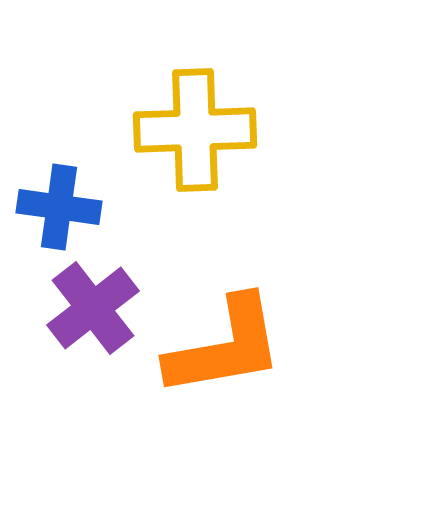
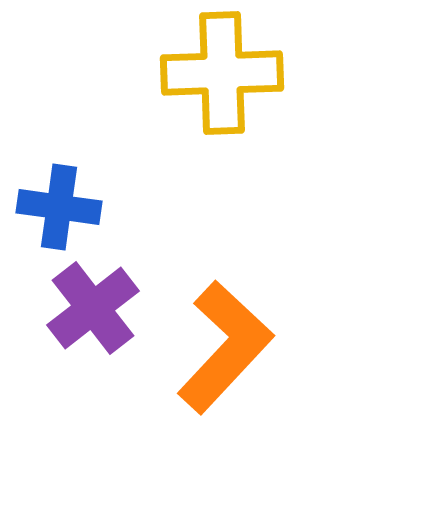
yellow cross: moved 27 px right, 57 px up
orange L-shape: rotated 37 degrees counterclockwise
